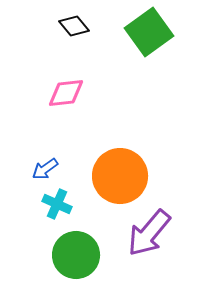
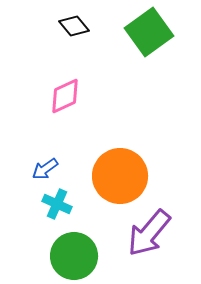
pink diamond: moved 1 px left, 3 px down; rotated 18 degrees counterclockwise
green circle: moved 2 px left, 1 px down
